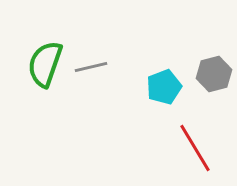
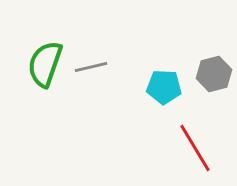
cyan pentagon: rotated 24 degrees clockwise
